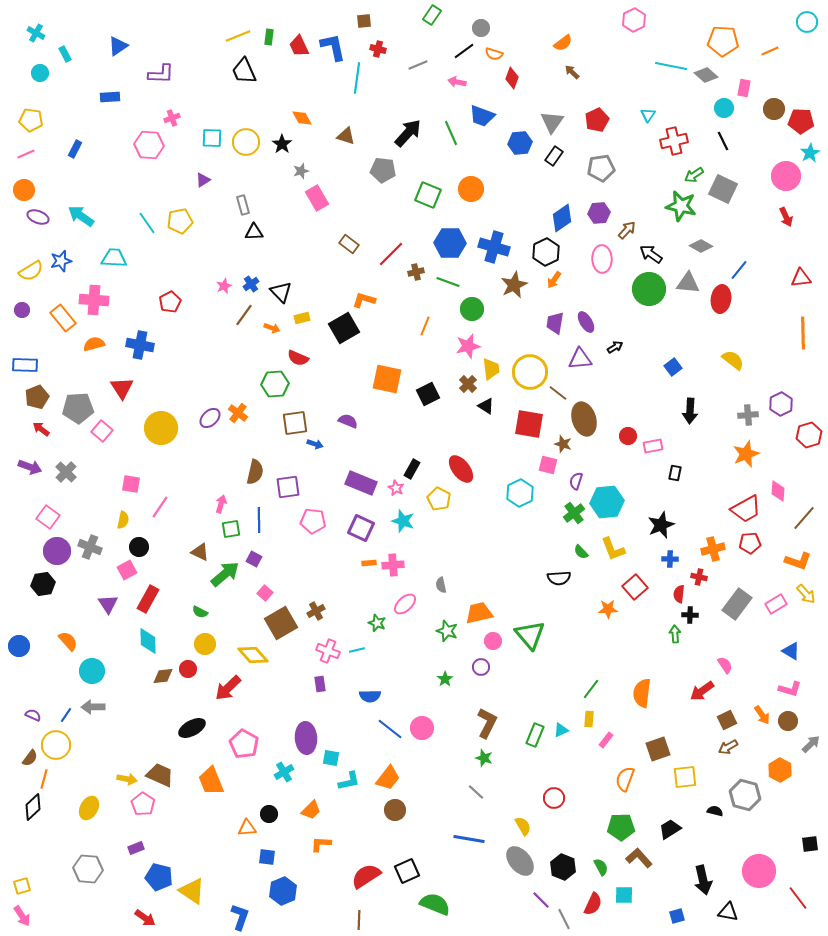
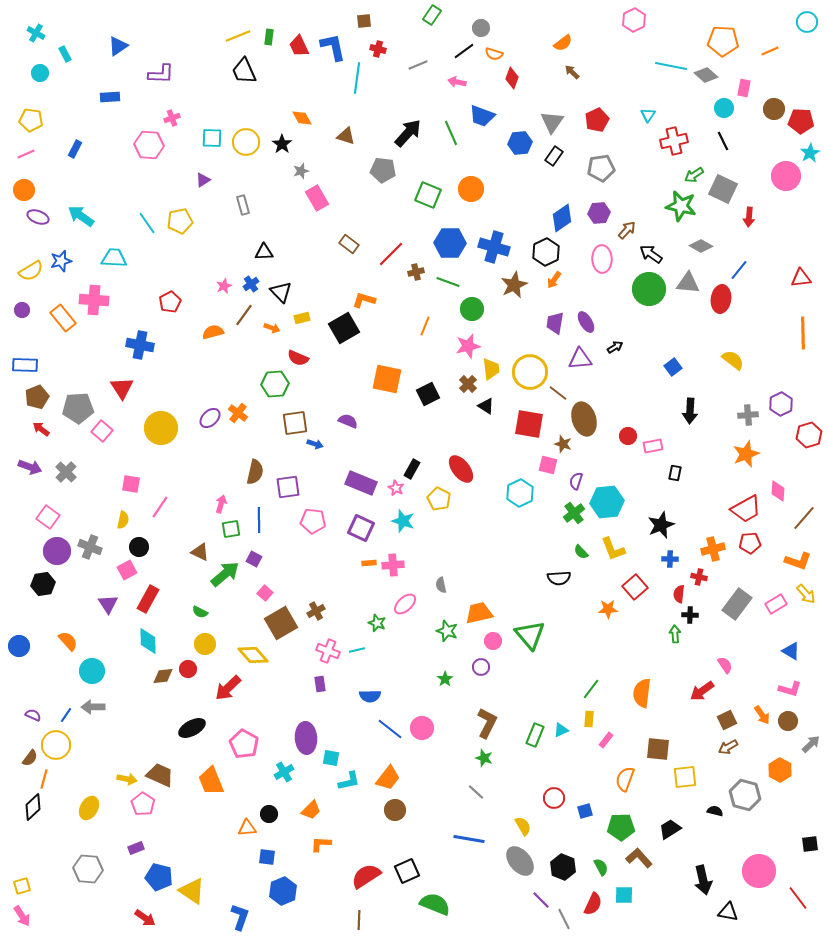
red arrow at (786, 217): moved 37 px left; rotated 30 degrees clockwise
black triangle at (254, 232): moved 10 px right, 20 px down
orange semicircle at (94, 344): moved 119 px right, 12 px up
brown square at (658, 749): rotated 25 degrees clockwise
blue square at (677, 916): moved 92 px left, 105 px up
